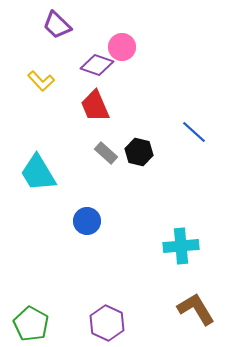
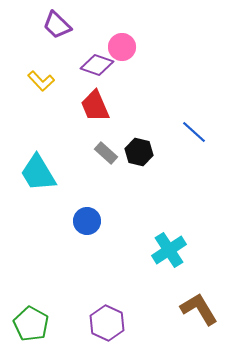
cyan cross: moved 12 px left, 4 px down; rotated 28 degrees counterclockwise
brown L-shape: moved 3 px right
